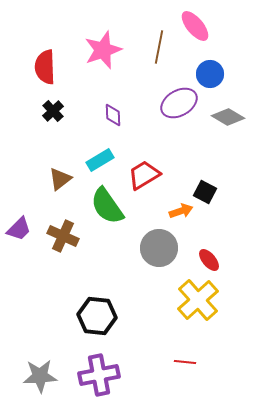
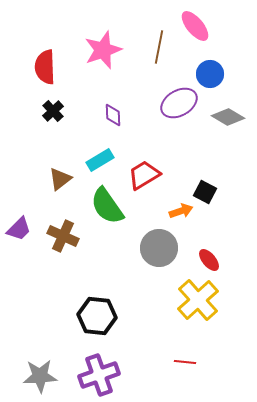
purple cross: rotated 9 degrees counterclockwise
